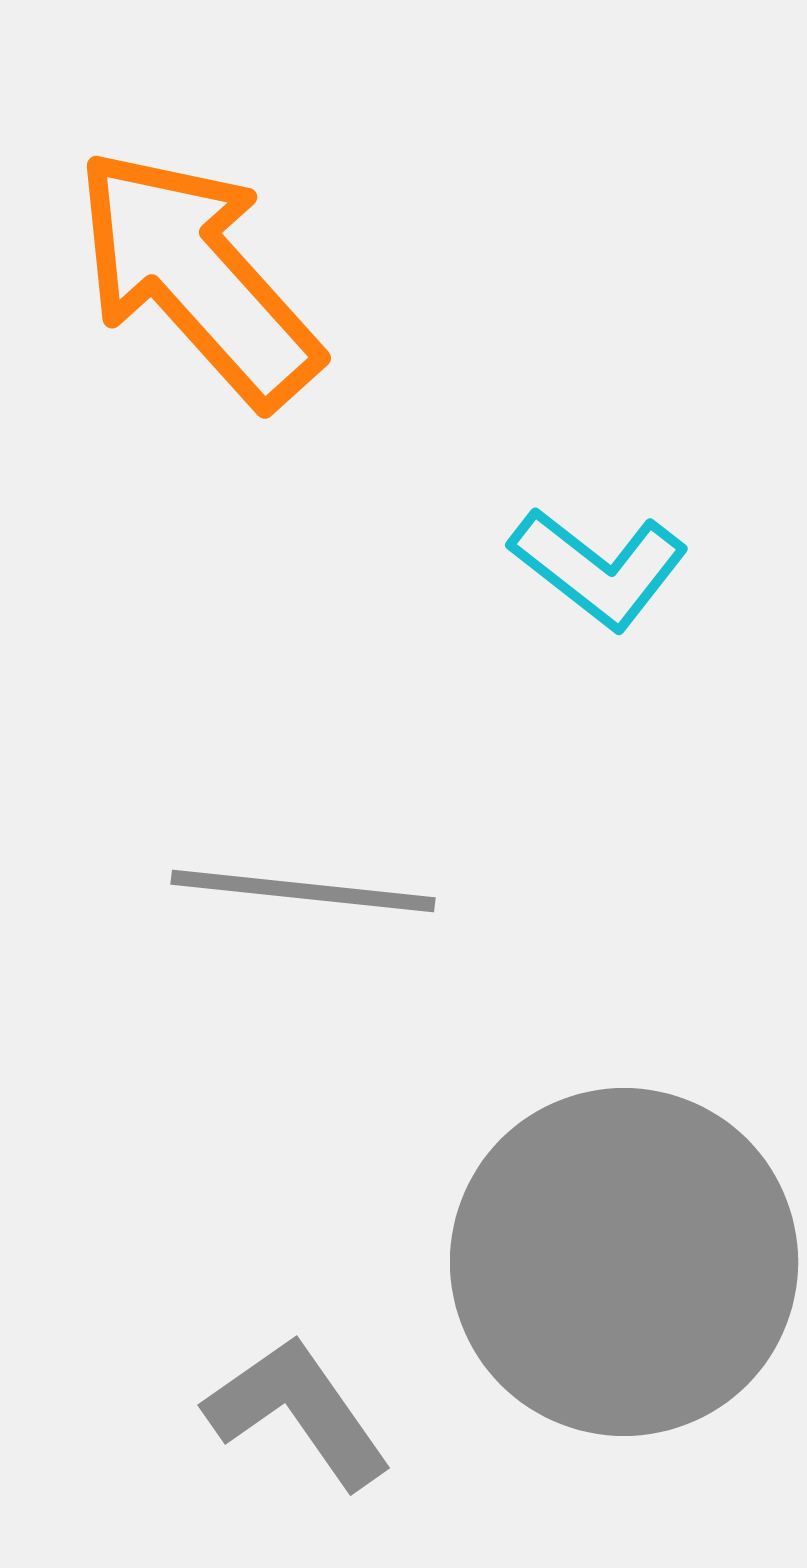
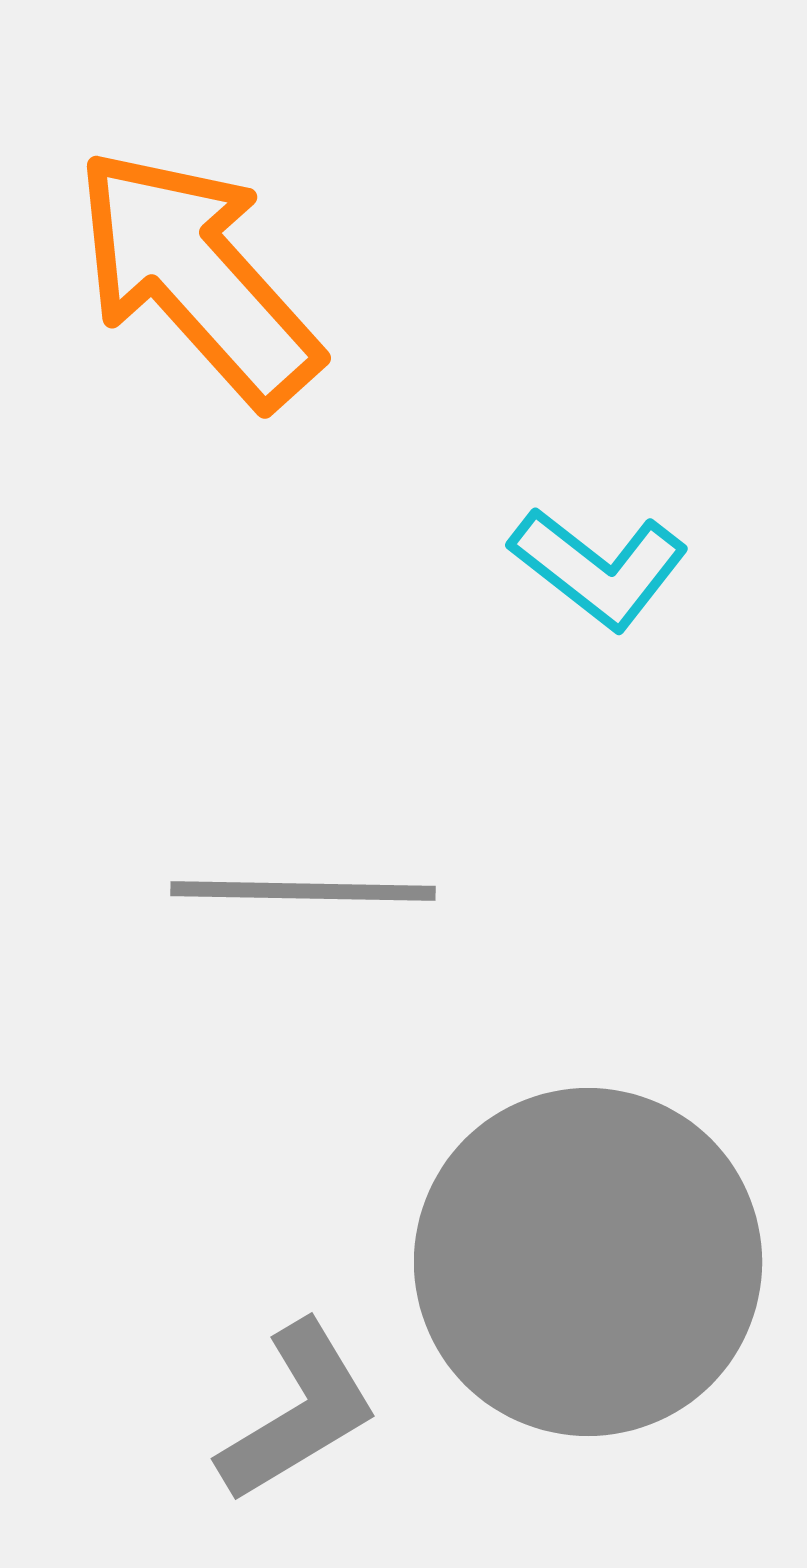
gray line: rotated 5 degrees counterclockwise
gray circle: moved 36 px left
gray L-shape: rotated 94 degrees clockwise
